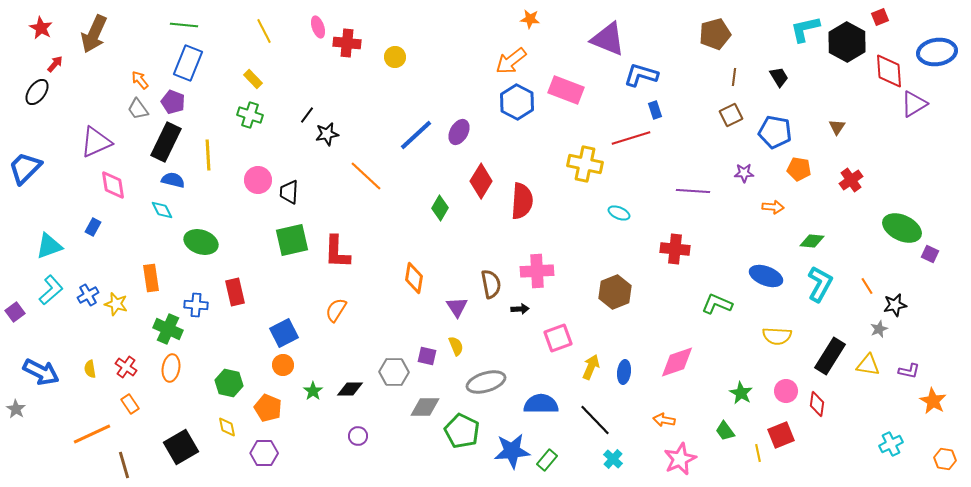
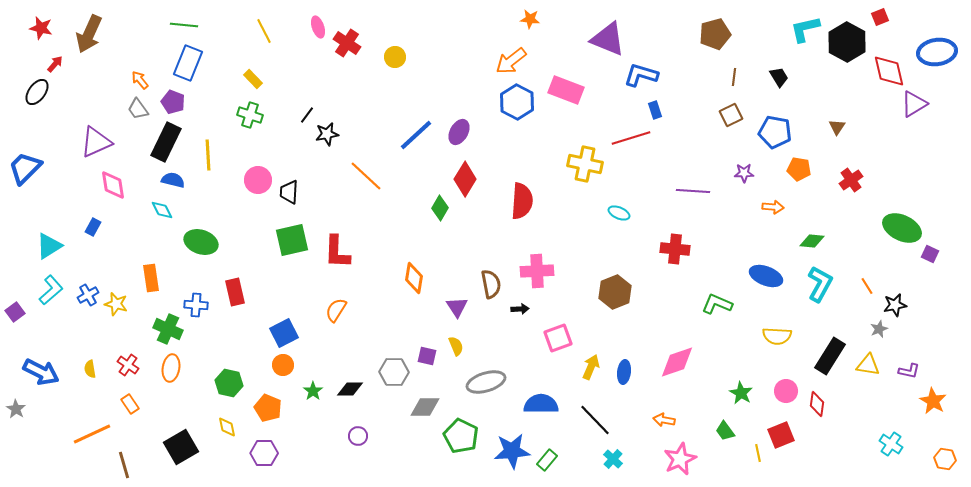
red star at (41, 28): rotated 15 degrees counterclockwise
brown arrow at (94, 34): moved 5 px left
red cross at (347, 43): rotated 28 degrees clockwise
red diamond at (889, 71): rotated 9 degrees counterclockwise
red diamond at (481, 181): moved 16 px left, 2 px up
cyan triangle at (49, 246): rotated 12 degrees counterclockwise
red cross at (126, 367): moved 2 px right, 2 px up
green pentagon at (462, 431): moved 1 px left, 5 px down
cyan cross at (891, 444): rotated 30 degrees counterclockwise
